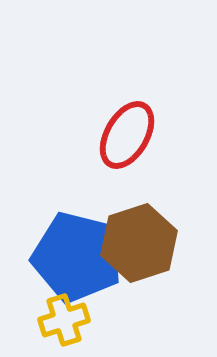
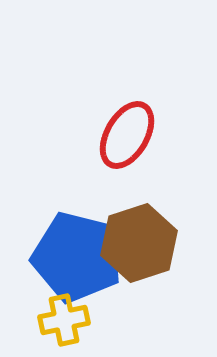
yellow cross: rotated 6 degrees clockwise
